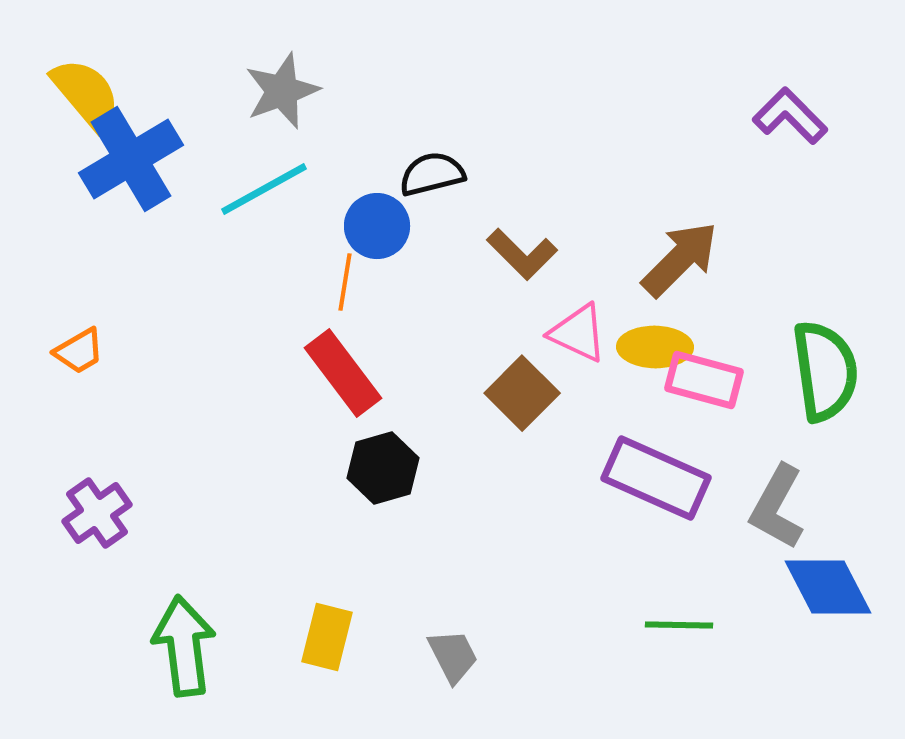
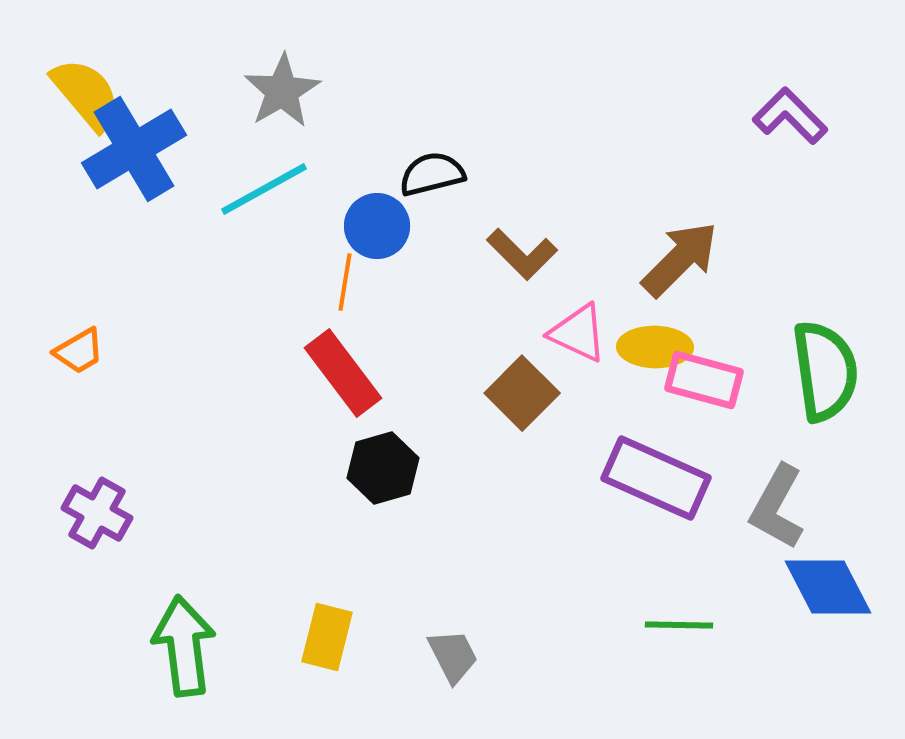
gray star: rotated 10 degrees counterclockwise
blue cross: moved 3 px right, 10 px up
purple cross: rotated 26 degrees counterclockwise
